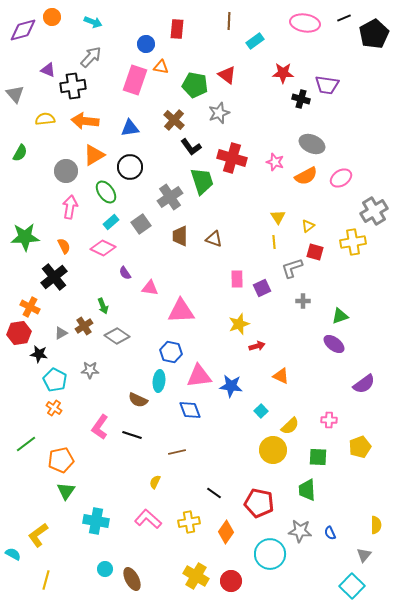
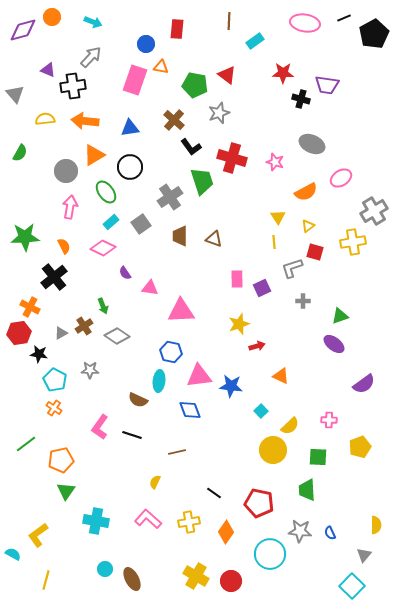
orange semicircle at (306, 176): moved 16 px down
